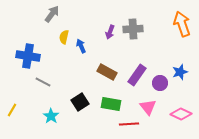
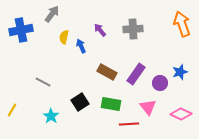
purple arrow: moved 10 px left, 2 px up; rotated 120 degrees clockwise
blue cross: moved 7 px left, 26 px up; rotated 20 degrees counterclockwise
purple rectangle: moved 1 px left, 1 px up
